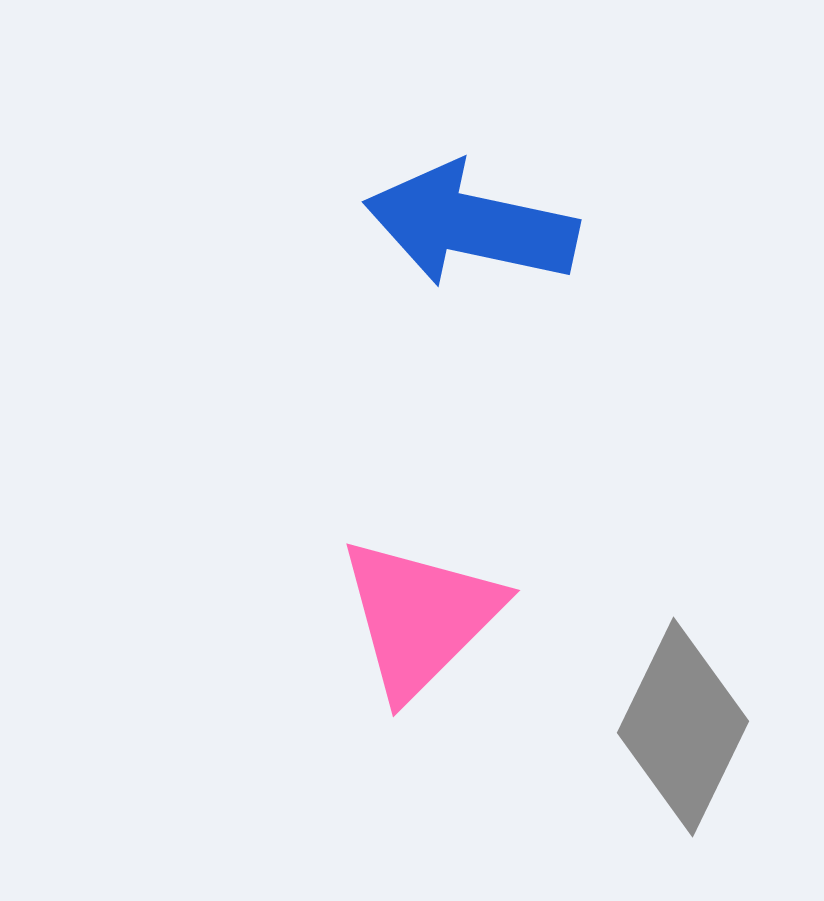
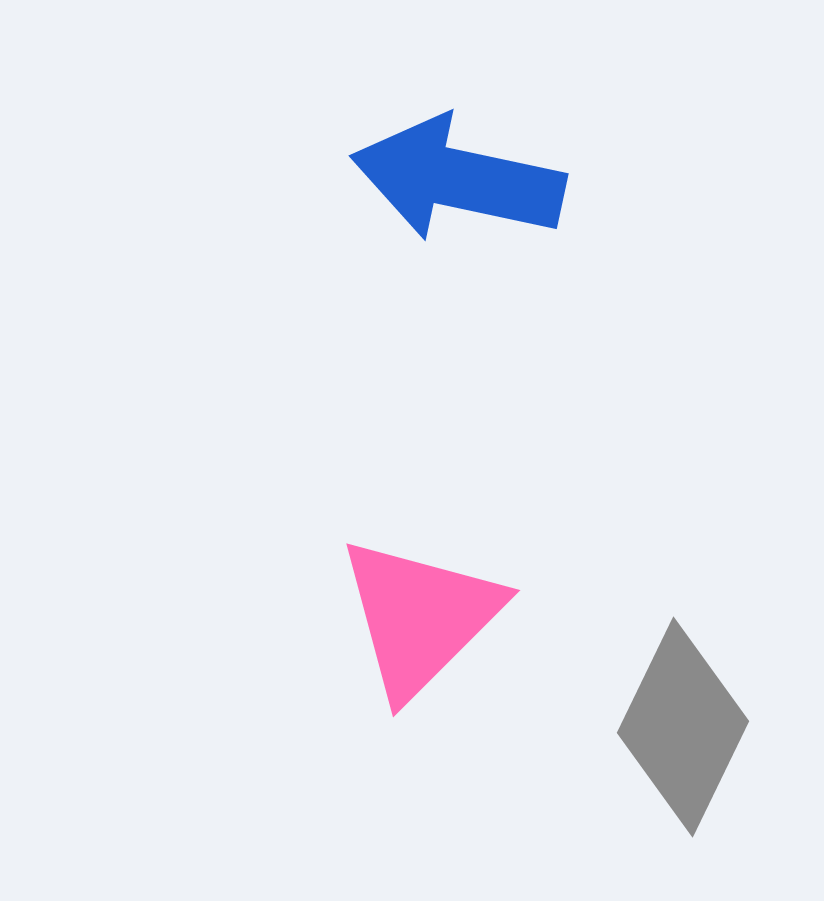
blue arrow: moved 13 px left, 46 px up
